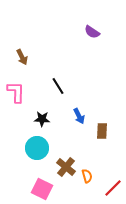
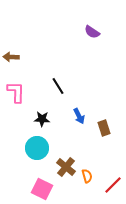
brown arrow: moved 11 px left; rotated 119 degrees clockwise
brown rectangle: moved 2 px right, 3 px up; rotated 21 degrees counterclockwise
red line: moved 3 px up
